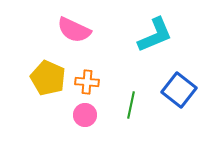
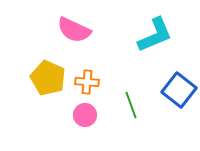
green line: rotated 32 degrees counterclockwise
